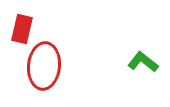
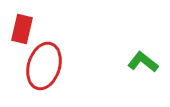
red ellipse: rotated 12 degrees clockwise
